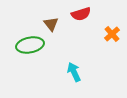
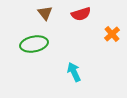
brown triangle: moved 6 px left, 11 px up
green ellipse: moved 4 px right, 1 px up
